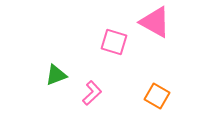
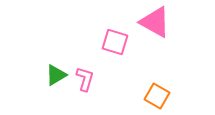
pink square: moved 1 px right
green triangle: rotated 10 degrees counterclockwise
pink L-shape: moved 7 px left, 14 px up; rotated 30 degrees counterclockwise
